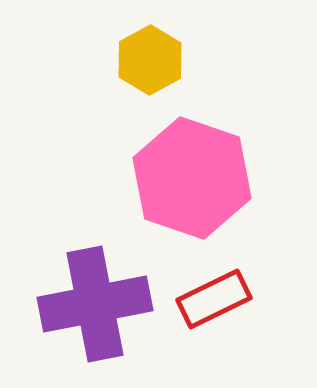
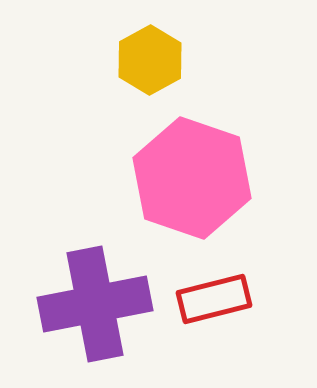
red rectangle: rotated 12 degrees clockwise
